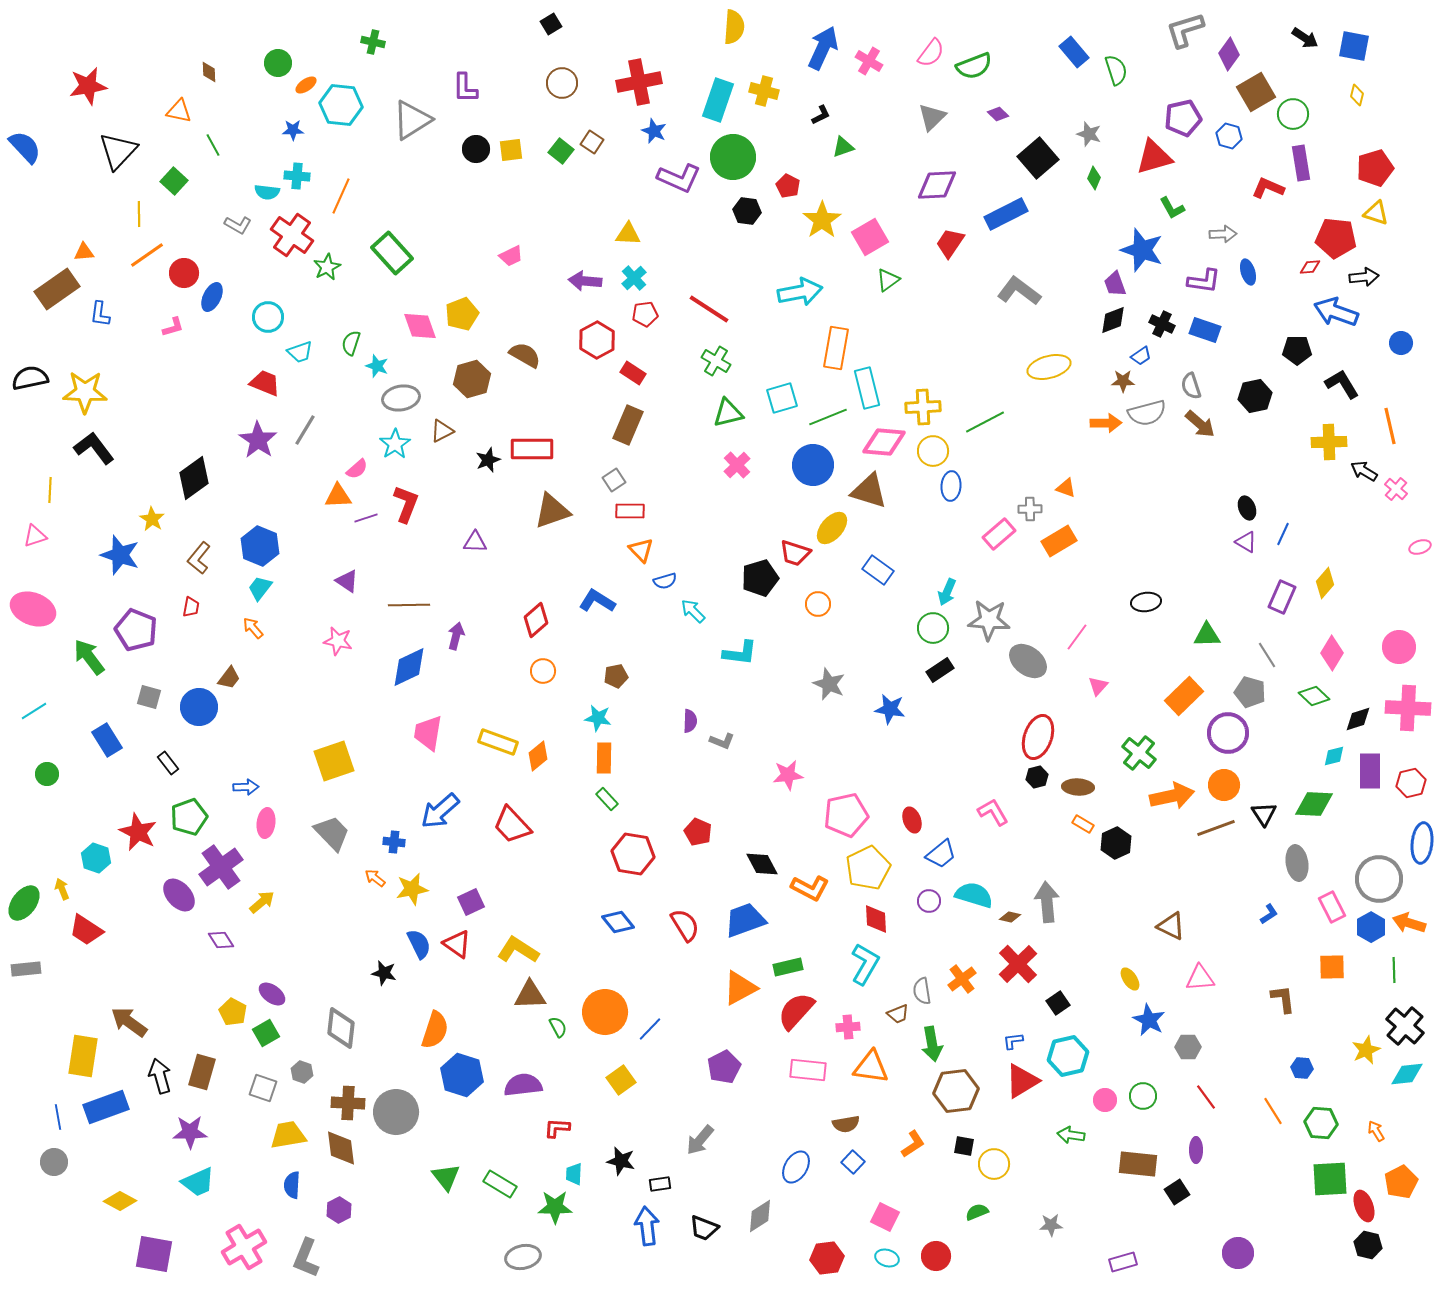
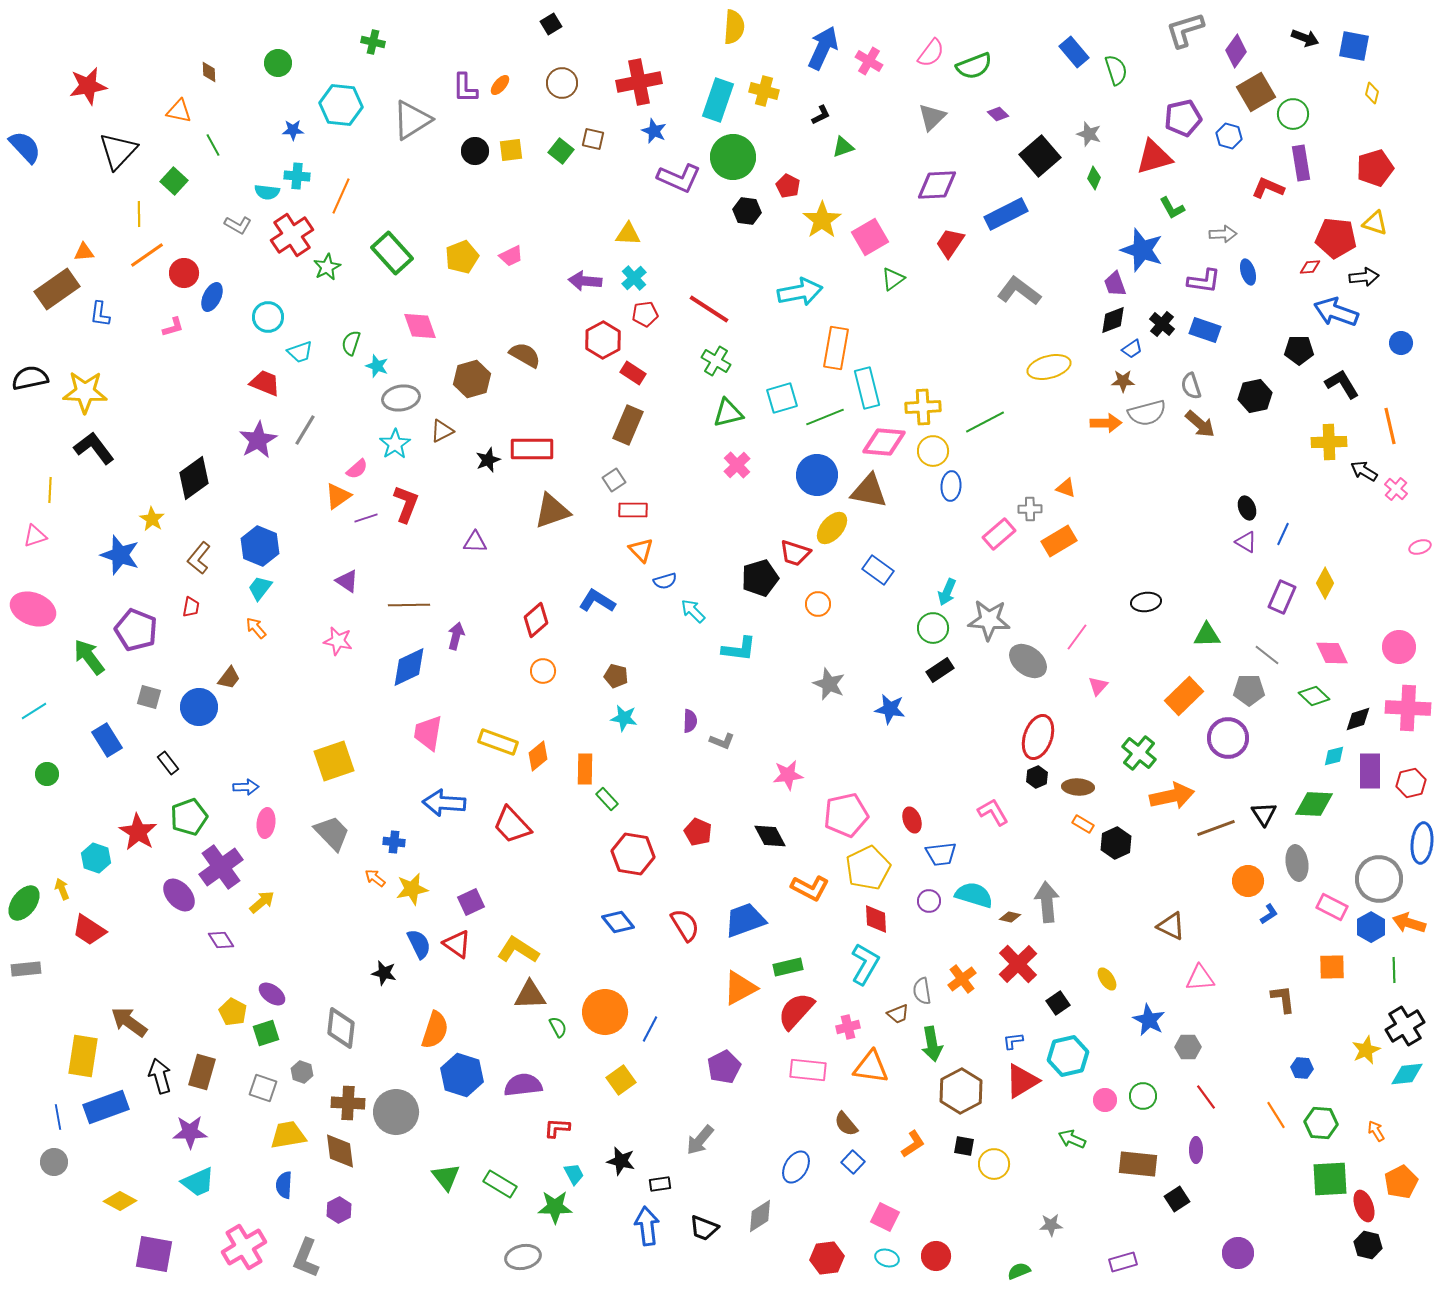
black arrow at (1305, 38): rotated 12 degrees counterclockwise
purple diamond at (1229, 54): moved 7 px right, 3 px up
orange ellipse at (306, 85): moved 194 px right; rotated 15 degrees counterclockwise
yellow diamond at (1357, 95): moved 15 px right, 2 px up
brown square at (592, 142): moved 1 px right, 3 px up; rotated 20 degrees counterclockwise
black circle at (476, 149): moved 1 px left, 2 px down
black square at (1038, 158): moved 2 px right, 2 px up
yellow triangle at (1376, 213): moved 1 px left, 10 px down
red cross at (292, 235): rotated 21 degrees clockwise
green triangle at (888, 280): moved 5 px right, 1 px up
yellow pentagon at (462, 314): moved 57 px up
black cross at (1162, 324): rotated 15 degrees clockwise
red hexagon at (597, 340): moved 6 px right
black pentagon at (1297, 350): moved 2 px right
blue trapezoid at (1141, 356): moved 9 px left, 7 px up
green line at (828, 417): moved 3 px left
purple star at (258, 440): rotated 9 degrees clockwise
blue circle at (813, 465): moved 4 px right, 10 px down
brown triangle at (869, 491): rotated 6 degrees counterclockwise
orange triangle at (338, 496): rotated 32 degrees counterclockwise
red rectangle at (630, 511): moved 3 px right, 1 px up
yellow diamond at (1325, 583): rotated 12 degrees counterclockwise
orange arrow at (253, 628): moved 3 px right
cyan L-shape at (740, 653): moved 1 px left, 4 px up
pink diamond at (1332, 653): rotated 56 degrees counterclockwise
gray line at (1267, 655): rotated 20 degrees counterclockwise
brown pentagon at (616, 676): rotated 25 degrees clockwise
gray pentagon at (1250, 692): moved 1 px left, 2 px up; rotated 16 degrees counterclockwise
cyan star at (598, 718): moved 26 px right
purple circle at (1228, 733): moved 5 px down
orange rectangle at (604, 758): moved 19 px left, 11 px down
black hexagon at (1037, 777): rotated 10 degrees counterclockwise
orange circle at (1224, 785): moved 24 px right, 96 px down
blue arrow at (440, 811): moved 4 px right, 8 px up; rotated 45 degrees clockwise
red star at (138, 832): rotated 6 degrees clockwise
blue trapezoid at (941, 854): rotated 32 degrees clockwise
black diamond at (762, 864): moved 8 px right, 28 px up
pink rectangle at (1332, 907): rotated 36 degrees counterclockwise
red trapezoid at (86, 930): moved 3 px right
yellow ellipse at (1130, 979): moved 23 px left
black cross at (1405, 1026): rotated 18 degrees clockwise
pink cross at (848, 1027): rotated 10 degrees counterclockwise
blue line at (650, 1029): rotated 16 degrees counterclockwise
green square at (266, 1033): rotated 12 degrees clockwise
brown hexagon at (956, 1091): moved 5 px right; rotated 21 degrees counterclockwise
orange line at (1273, 1111): moved 3 px right, 4 px down
brown semicircle at (846, 1124): rotated 60 degrees clockwise
green arrow at (1071, 1135): moved 1 px right, 4 px down; rotated 16 degrees clockwise
brown diamond at (341, 1148): moved 1 px left, 3 px down
cyan trapezoid at (574, 1174): rotated 150 degrees clockwise
blue semicircle at (292, 1185): moved 8 px left
black square at (1177, 1192): moved 7 px down
green semicircle at (977, 1212): moved 42 px right, 59 px down
